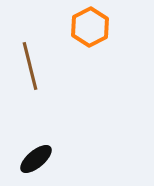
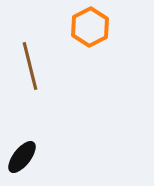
black ellipse: moved 14 px left, 2 px up; rotated 12 degrees counterclockwise
